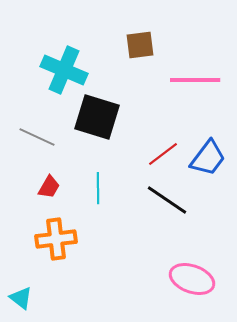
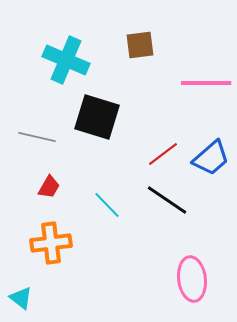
cyan cross: moved 2 px right, 10 px up
pink line: moved 11 px right, 3 px down
gray line: rotated 12 degrees counterclockwise
blue trapezoid: moved 3 px right; rotated 12 degrees clockwise
cyan line: moved 9 px right, 17 px down; rotated 44 degrees counterclockwise
orange cross: moved 5 px left, 4 px down
pink ellipse: rotated 63 degrees clockwise
